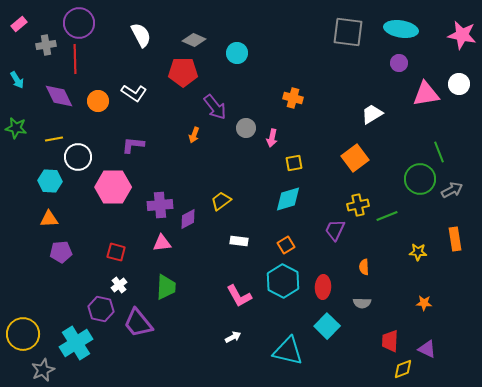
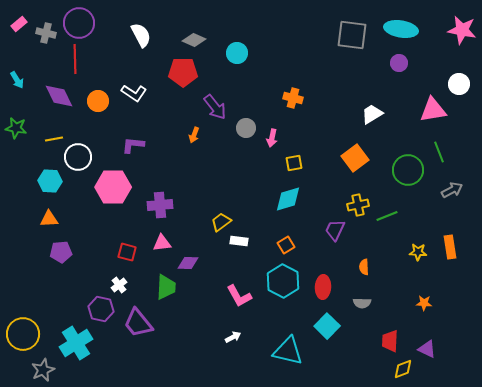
gray square at (348, 32): moved 4 px right, 3 px down
pink star at (462, 35): moved 5 px up
gray cross at (46, 45): moved 12 px up; rotated 24 degrees clockwise
pink triangle at (426, 94): moved 7 px right, 16 px down
green circle at (420, 179): moved 12 px left, 9 px up
yellow trapezoid at (221, 201): moved 21 px down
purple diamond at (188, 219): moved 44 px down; rotated 30 degrees clockwise
orange rectangle at (455, 239): moved 5 px left, 8 px down
red square at (116, 252): moved 11 px right
